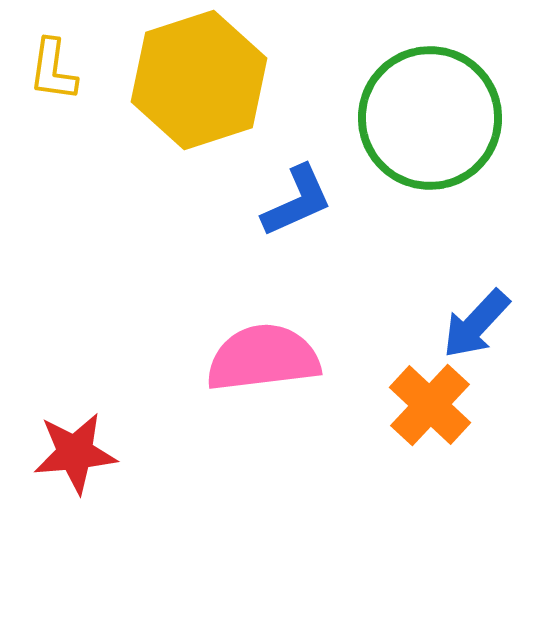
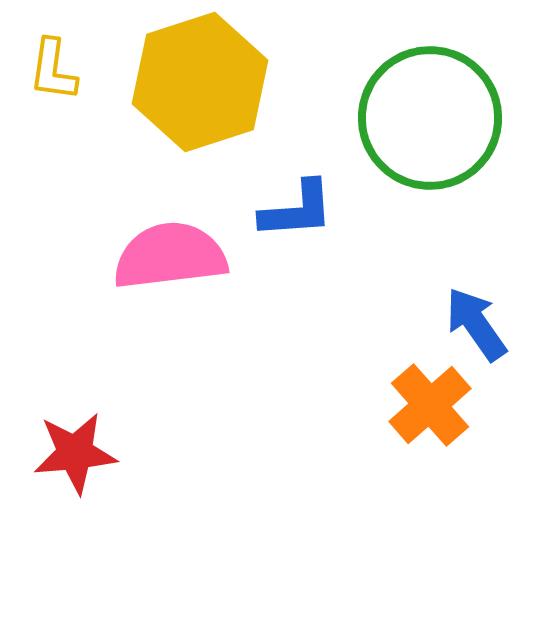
yellow hexagon: moved 1 px right, 2 px down
blue L-shape: moved 9 px down; rotated 20 degrees clockwise
blue arrow: rotated 102 degrees clockwise
pink semicircle: moved 93 px left, 102 px up
orange cross: rotated 6 degrees clockwise
